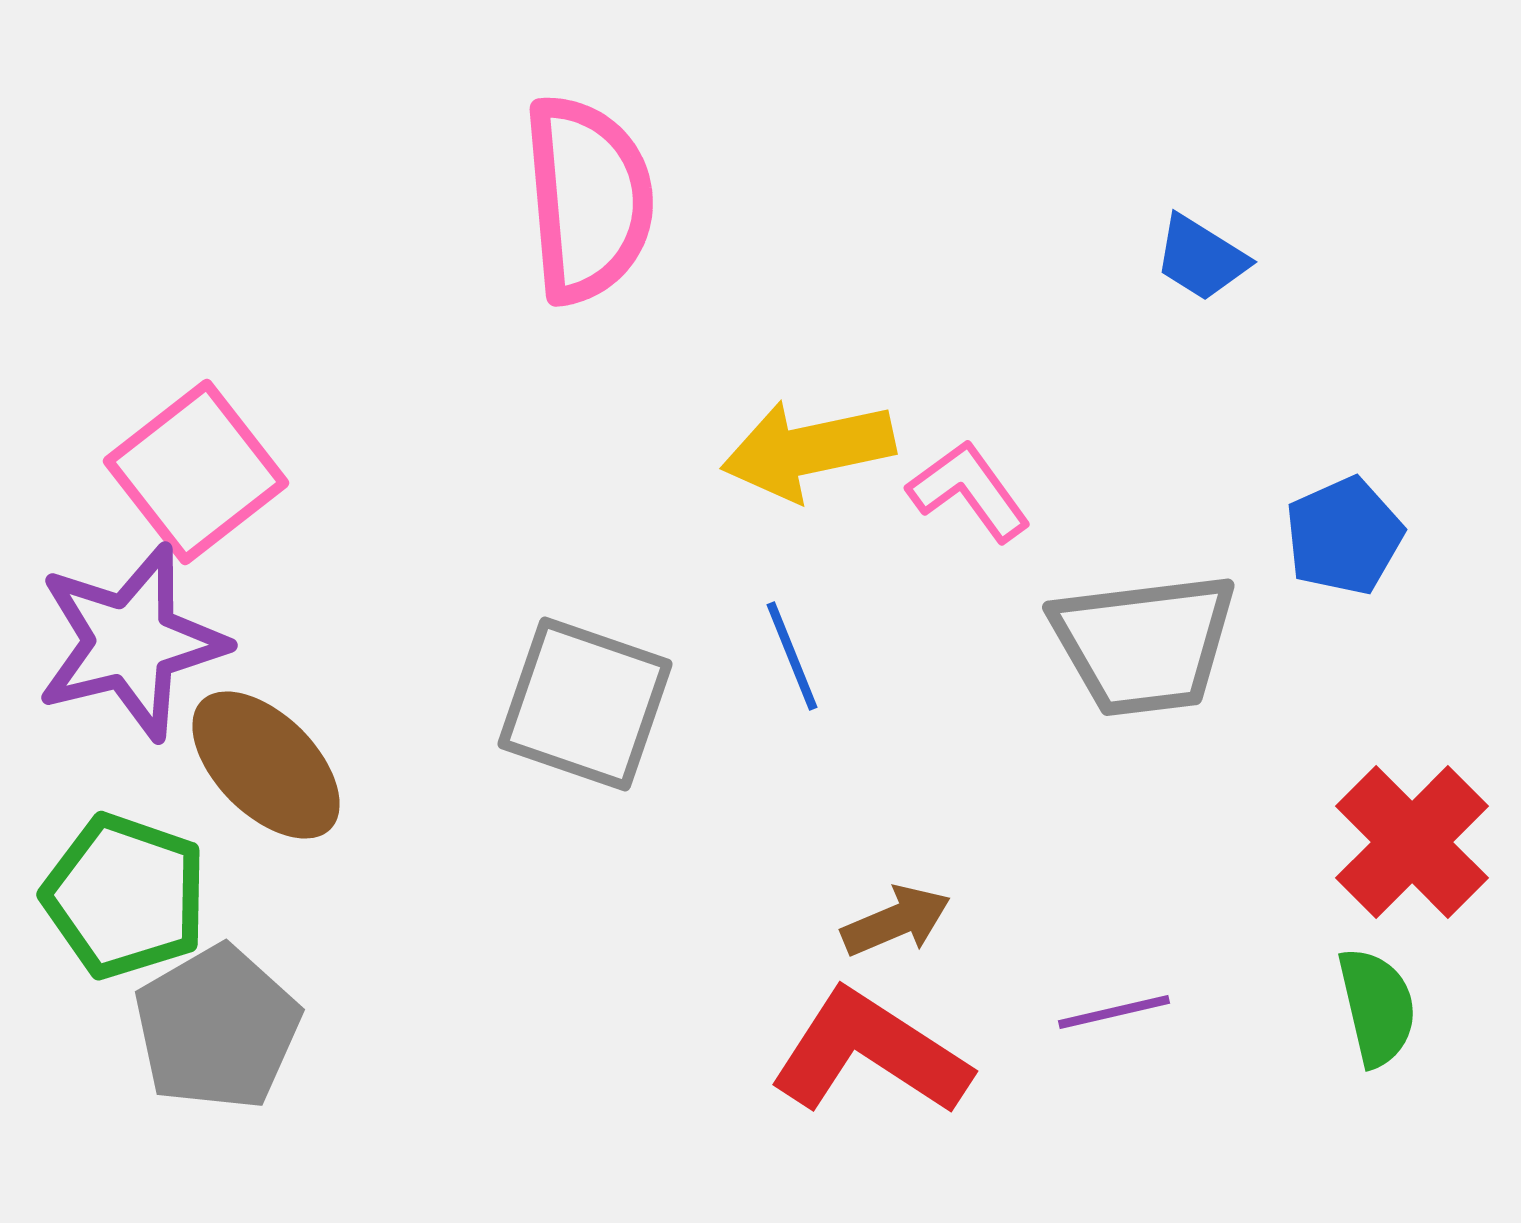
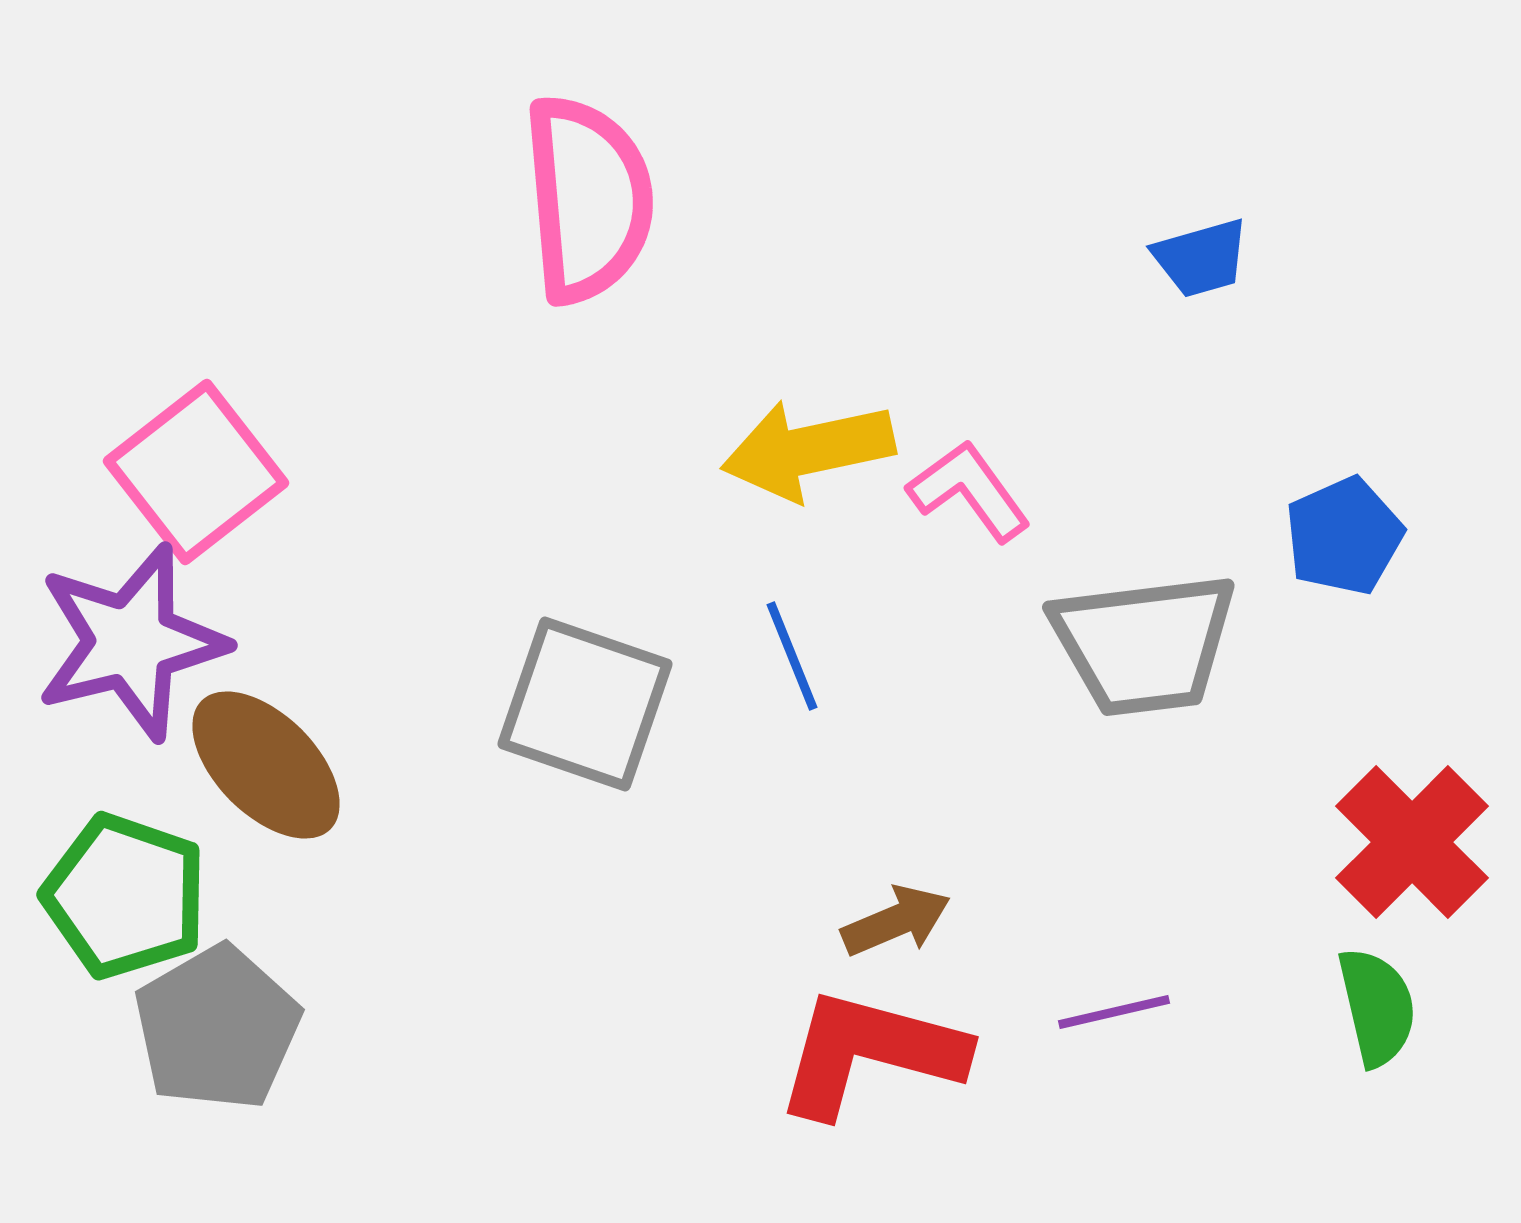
blue trapezoid: rotated 48 degrees counterclockwise
red L-shape: rotated 18 degrees counterclockwise
